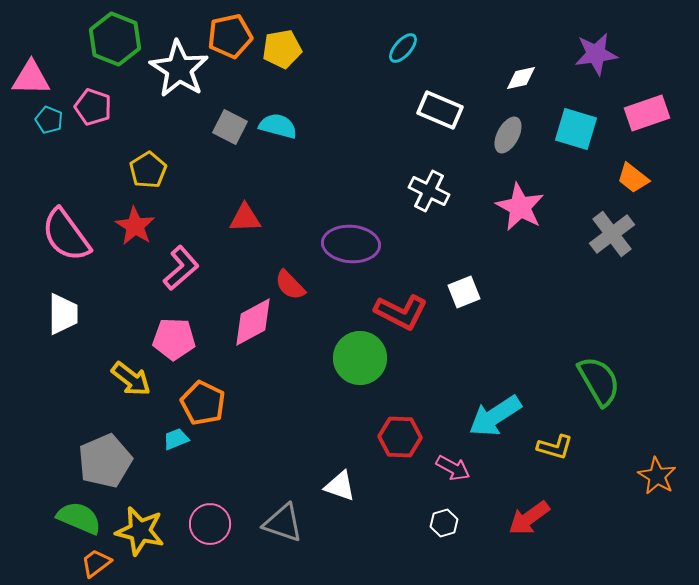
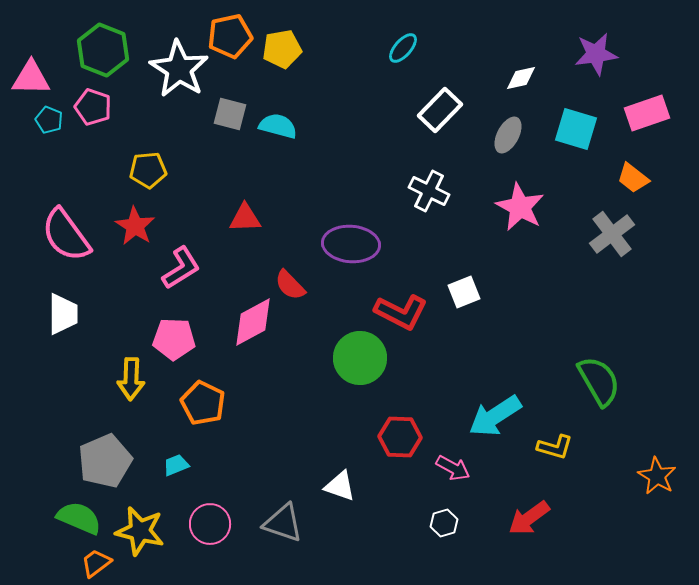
green hexagon at (115, 39): moved 12 px left, 11 px down
white rectangle at (440, 110): rotated 69 degrees counterclockwise
gray square at (230, 127): moved 13 px up; rotated 12 degrees counterclockwise
yellow pentagon at (148, 170): rotated 27 degrees clockwise
pink L-shape at (181, 268): rotated 9 degrees clockwise
yellow arrow at (131, 379): rotated 54 degrees clockwise
cyan trapezoid at (176, 439): moved 26 px down
